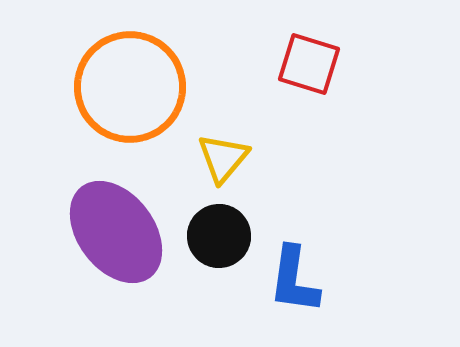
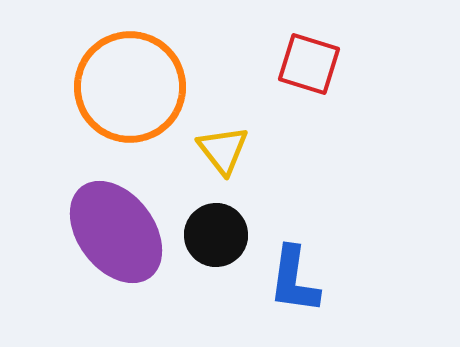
yellow triangle: moved 8 px up; rotated 18 degrees counterclockwise
black circle: moved 3 px left, 1 px up
